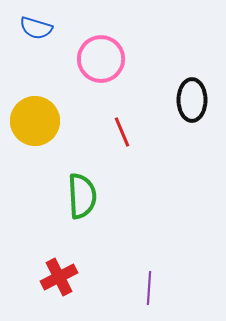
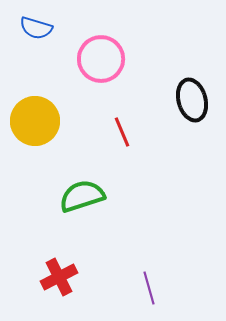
black ellipse: rotated 15 degrees counterclockwise
green semicircle: rotated 105 degrees counterclockwise
purple line: rotated 20 degrees counterclockwise
